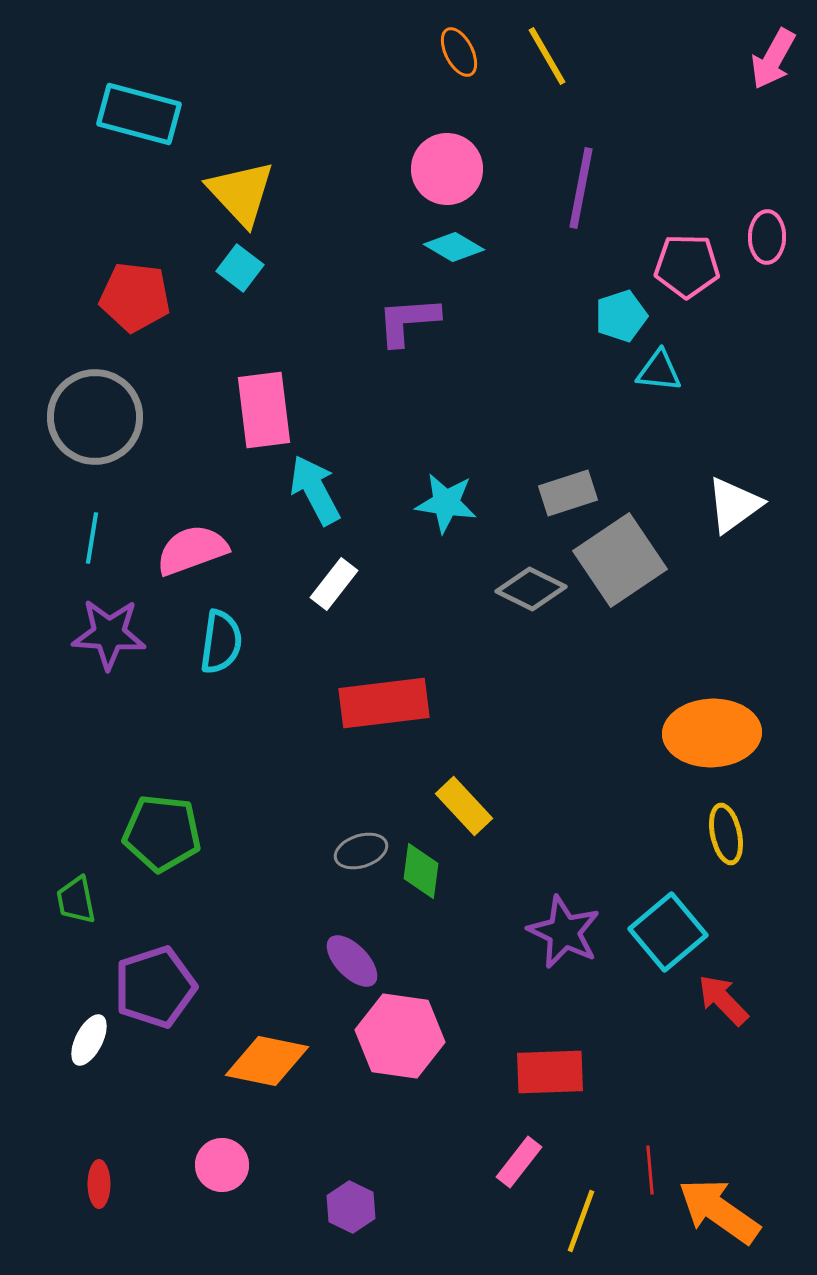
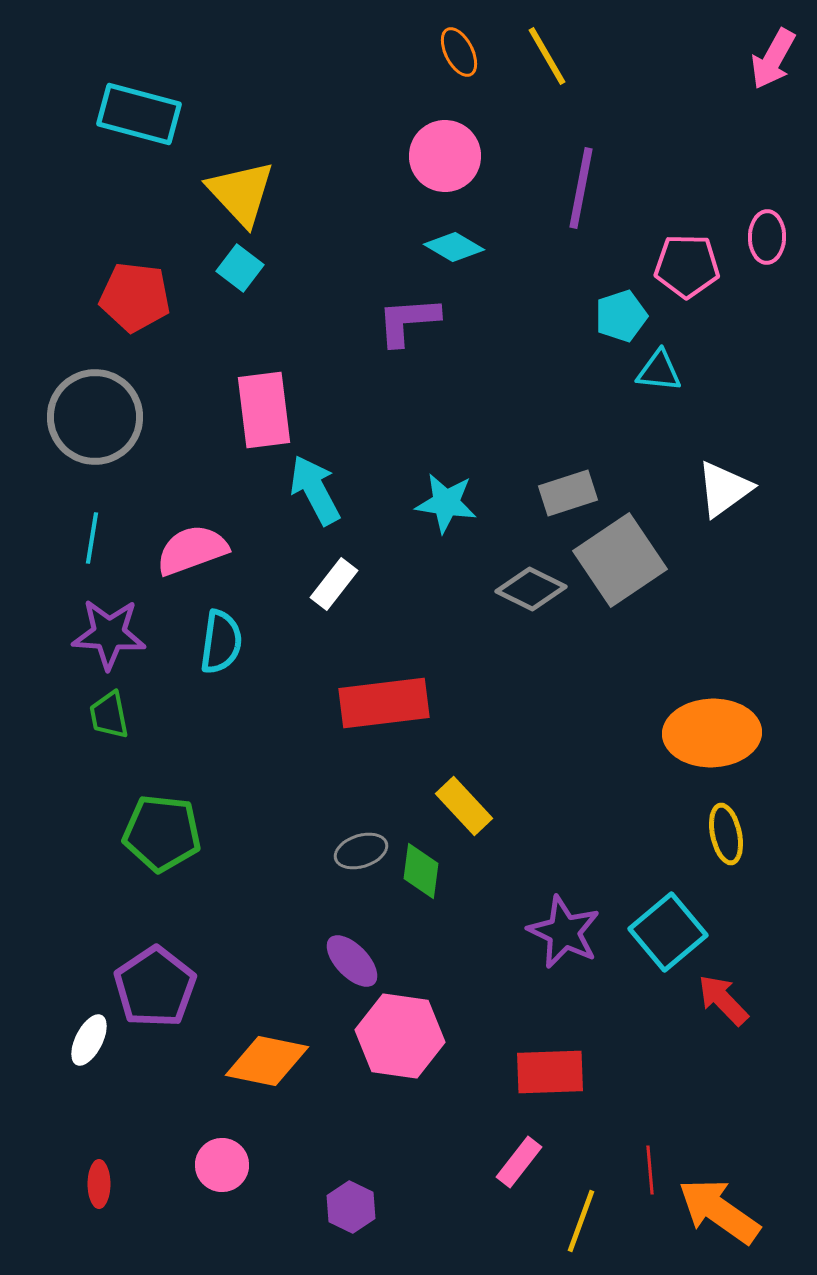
pink circle at (447, 169): moved 2 px left, 13 px up
white triangle at (734, 505): moved 10 px left, 16 px up
green trapezoid at (76, 900): moved 33 px right, 185 px up
purple pentagon at (155, 987): rotated 16 degrees counterclockwise
